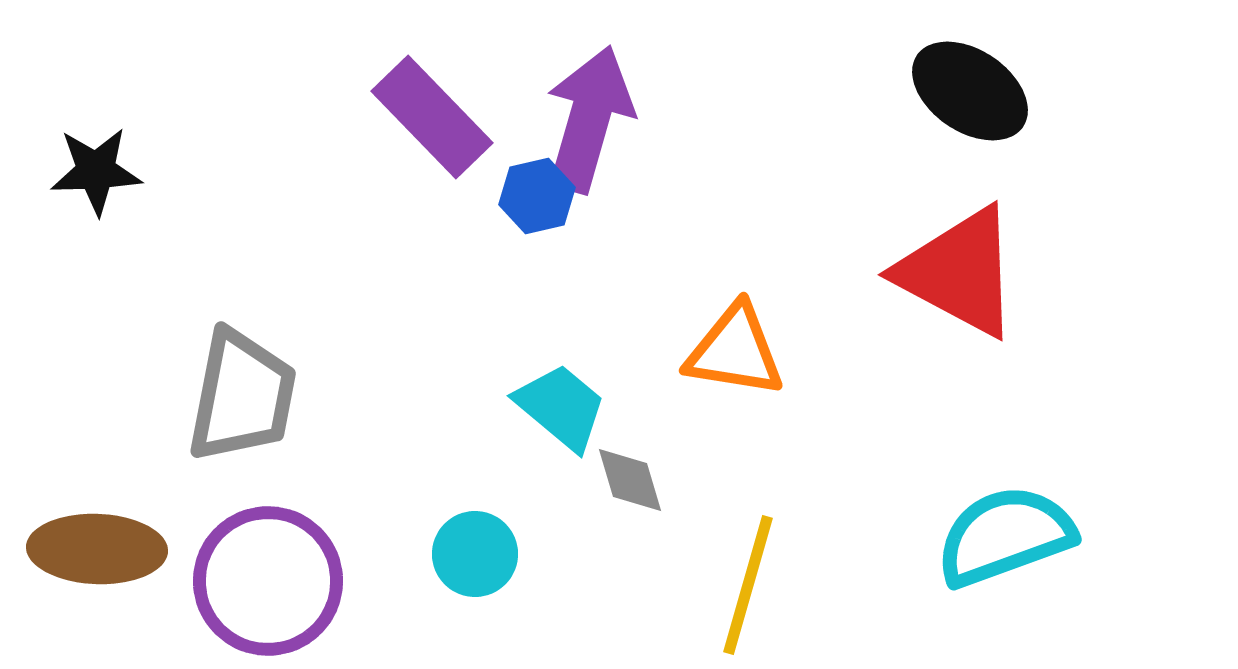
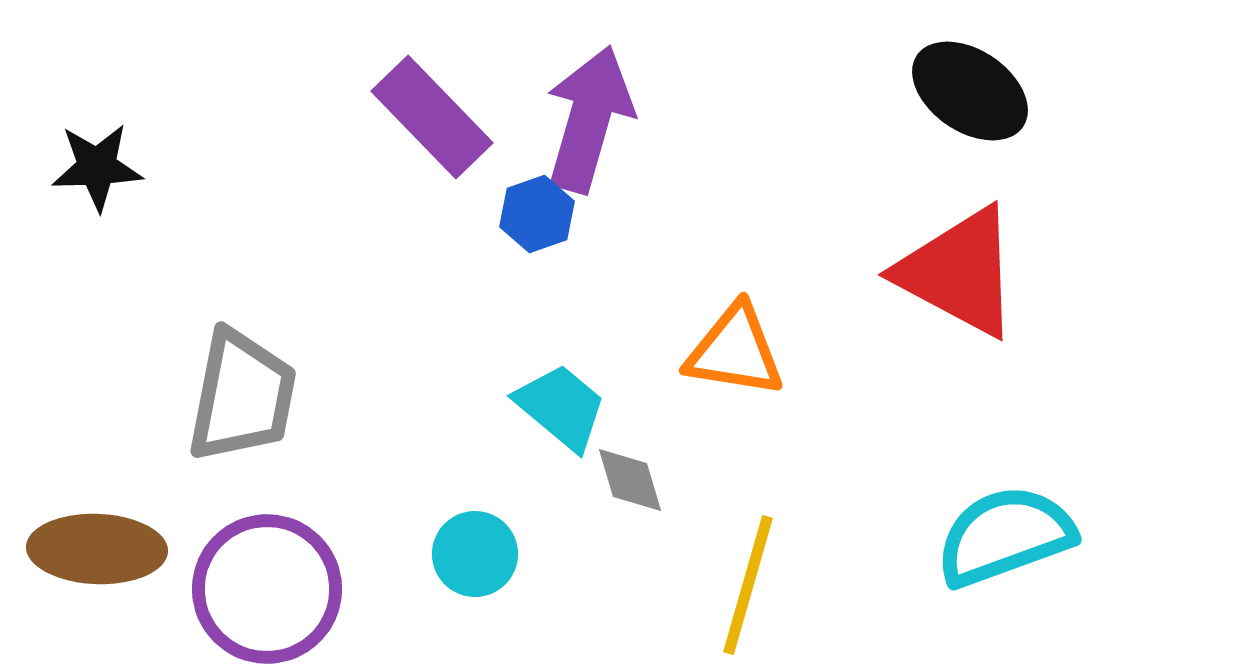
black star: moved 1 px right, 4 px up
blue hexagon: moved 18 px down; rotated 6 degrees counterclockwise
purple circle: moved 1 px left, 8 px down
